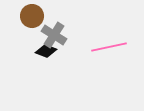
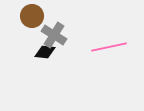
black diamond: moved 1 px left, 1 px down; rotated 15 degrees counterclockwise
